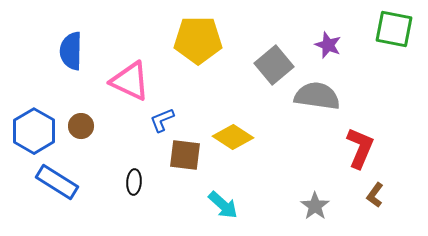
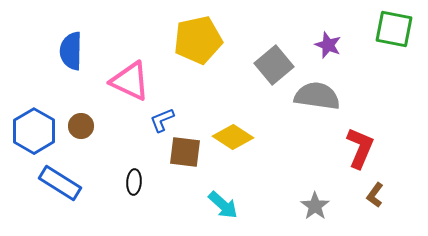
yellow pentagon: rotated 12 degrees counterclockwise
brown square: moved 3 px up
blue rectangle: moved 3 px right, 1 px down
